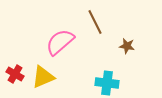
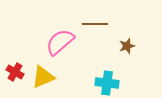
brown line: moved 2 px down; rotated 65 degrees counterclockwise
brown star: rotated 28 degrees counterclockwise
red cross: moved 2 px up
